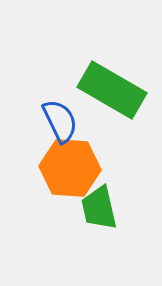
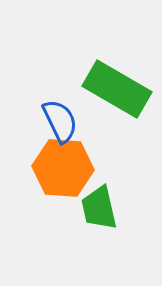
green rectangle: moved 5 px right, 1 px up
orange hexagon: moved 7 px left
